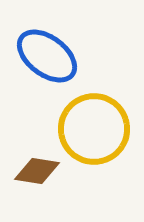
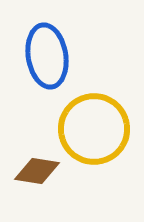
blue ellipse: rotated 44 degrees clockwise
